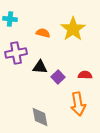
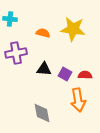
yellow star: rotated 30 degrees counterclockwise
black triangle: moved 4 px right, 2 px down
purple square: moved 7 px right, 3 px up; rotated 16 degrees counterclockwise
orange arrow: moved 4 px up
gray diamond: moved 2 px right, 4 px up
